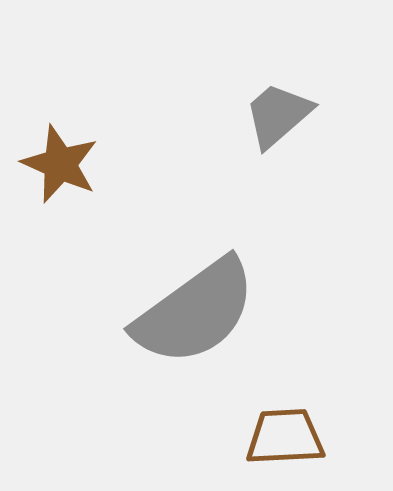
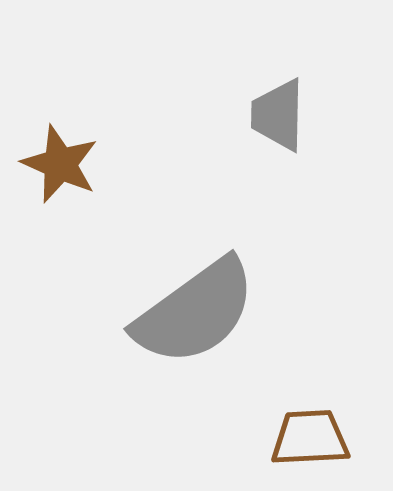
gray trapezoid: rotated 48 degrees counterclockwise
brown trapezoid: moved 25 px right, 1 px down
